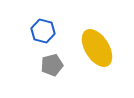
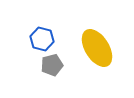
blue hexagon: moved 1 px left, 8 px down
